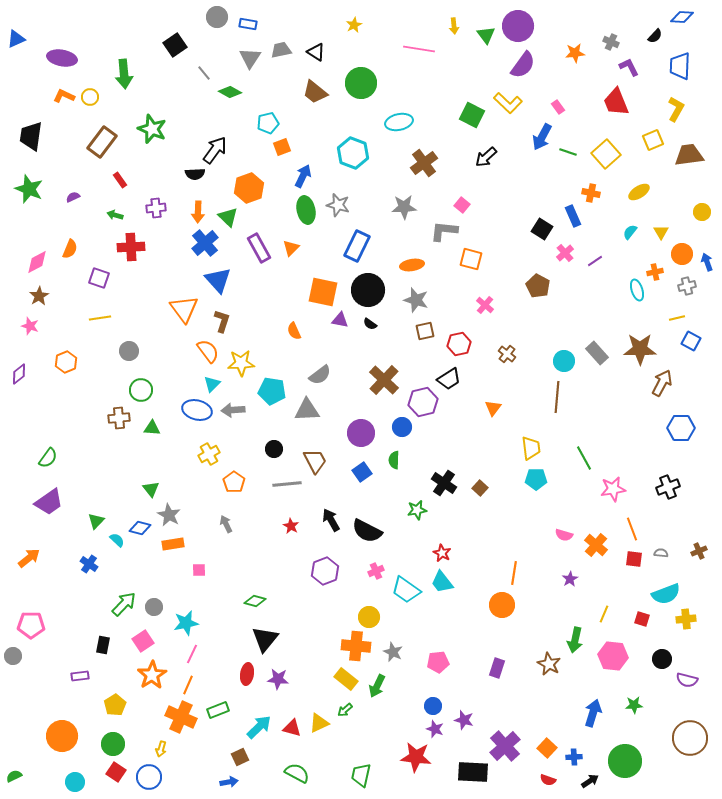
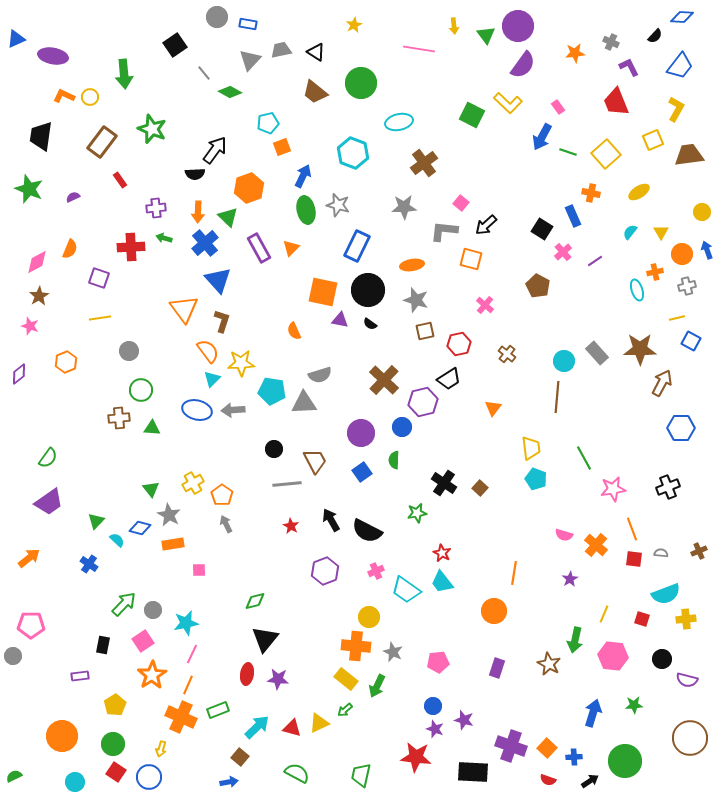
purple ellipse at (62, 58): moved 9 px left, 2 px up
gray triangle at (250, 58): moved 2 px down; rotated 10 degrees clockwise
blue trapezoid at (680, 66): rotated 144 degrees counterclockwise
black trapezoid at (31, 136): moved 10 px right
black arrow at (486, 157): moved 68 px down
pink square at (462, 205): moved 1 px left, 2 px up
green arrow at (115, 215): moved 49 px right, 23 px down
pink cross at (565, 253): moved 2 px left, 1 px up
blue arrow at (707, 262): moved 12 px up
gray semicircle at (320, 375): rotated 20 degrees clockwise
cyan triangle at (212, 384): moved 5 px up
gray triangle at (307, 410): moved 3 px left, 7 px up
yellow cross at (209, 454): moved 16 px left, 29 px down
cyan pentagon at (536, 479): rotated 20 degrees clockwise
orange pentagon at (234, 482): moved 12 px left, 13 px down
green star at (417, 510): moved 3 px down
green diamond at (255, 601): rotated 30 degrees counterclockwise
orange circle at (502, 605): moved 8 px left, 6 px down
gray circle at (154, 607): moved 1 px left, 3 px down
cyan arrow at (259, 727): moved 2 px left
purple cross at (505, 746): moved 6 px right; rotated 28 degrees counterclockwise
brown square at (240, 757): rotated 24 degrees counterclockwise
